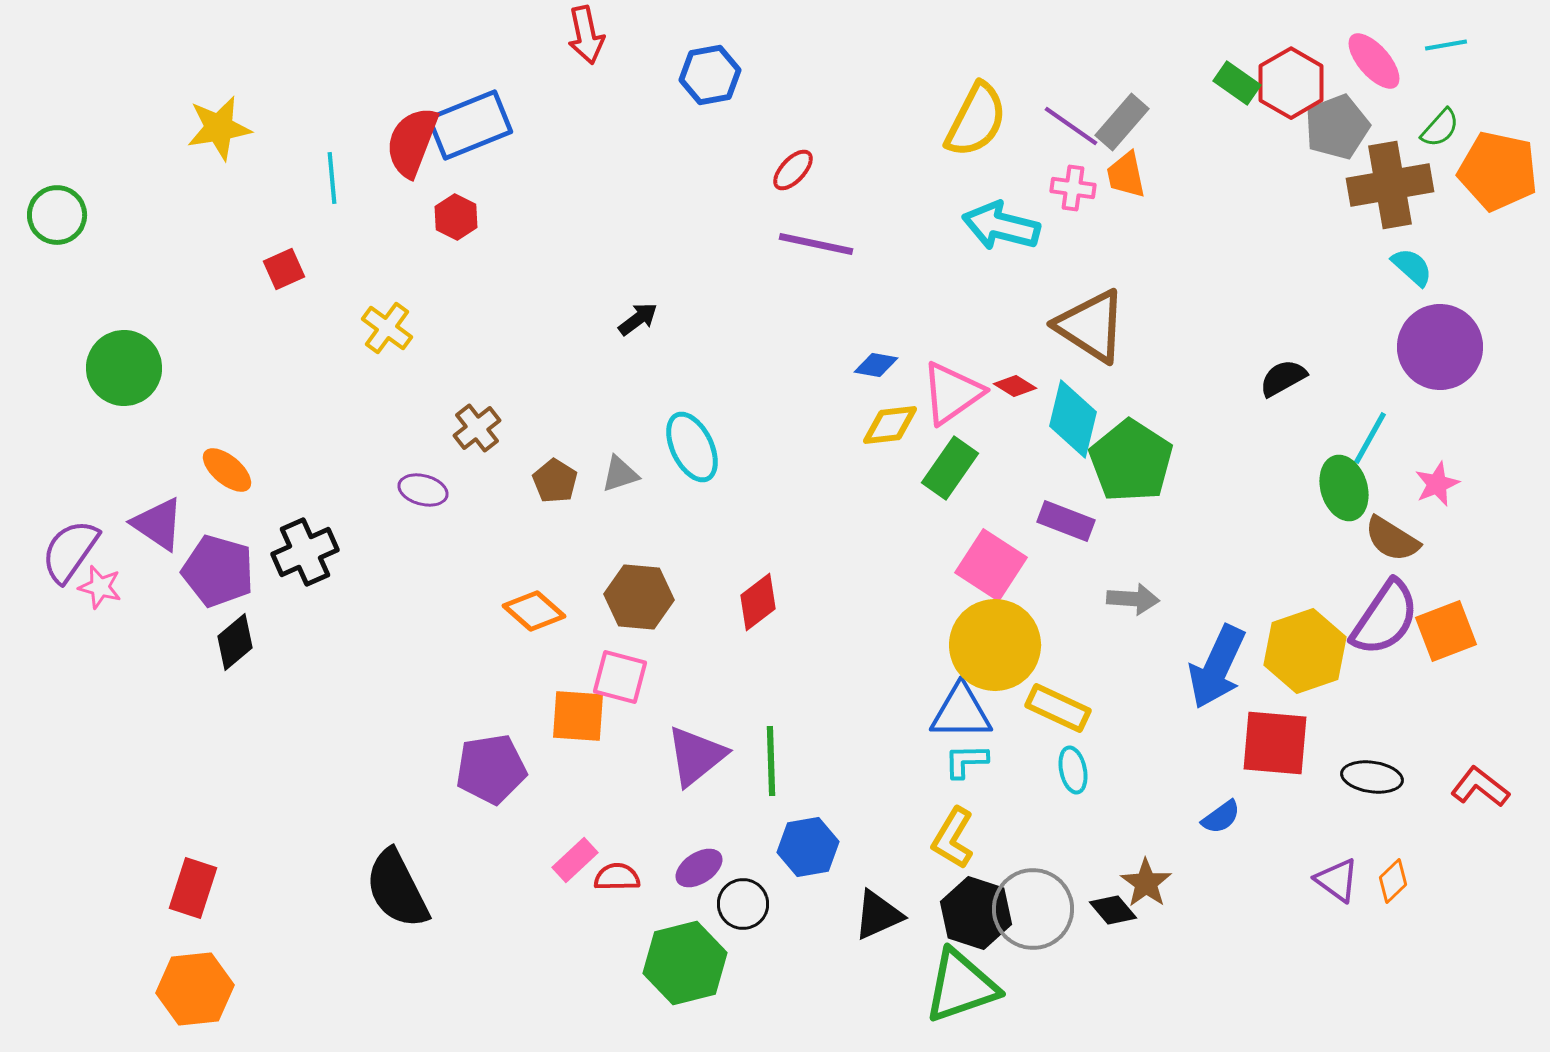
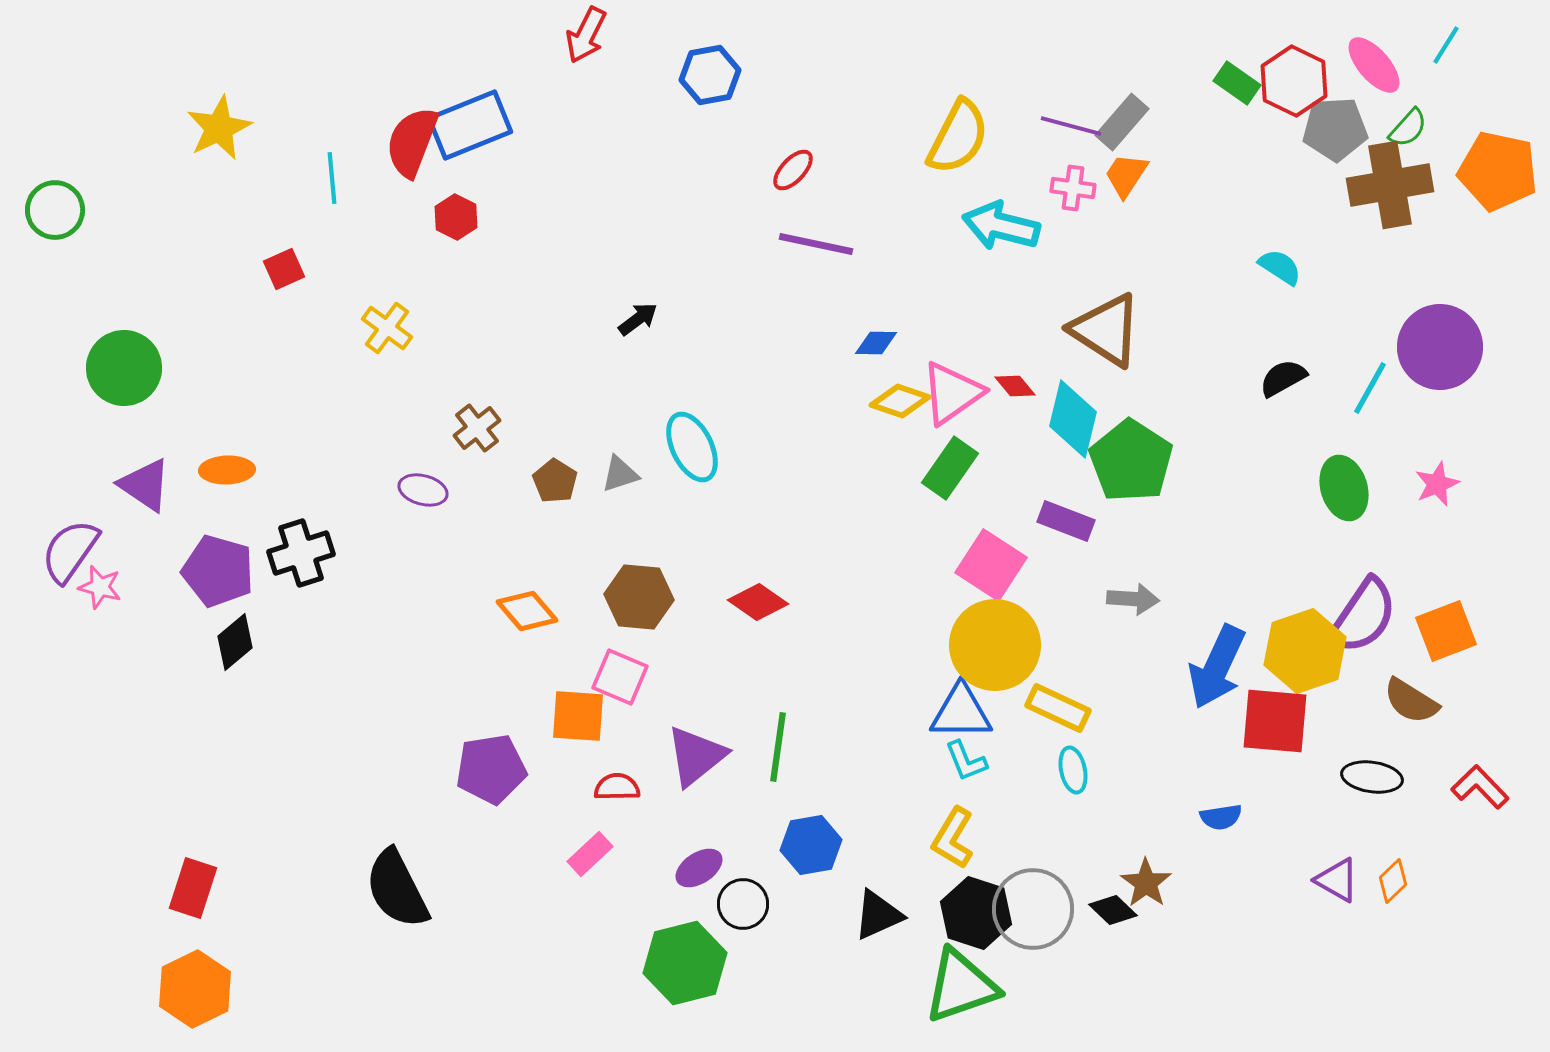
red arrow at (586, 35): rotated 38 degrees clockwise
cyan line at (1446, 45): rotated 48 degrees counterclockwise
pink ellipse at (1374, 61): moved 4 px down
red hexagon at (1291, 83): moved 3 px right, 2 px up; rotated 4 degrees counterclockwise
yellow semicircle at (976, 120): moved 18 px left, 17 px down
purple line at (1071, 126): rotated 20 degrees counterclockwise
gray pentagon at (1337, 127): moved 2 px left, 2 px down; rotated 18 degrees clockwise
yellow star at (219, 128): rotated 16 degrees counterclockwise
green semicircle at (1440, 128): moved 32 px left
orange trapezoid at (1126, 175): rotated 45 degrees clockwise
green circle at (57, 215): moved 2 px left, 5 px up
cyan semicircle at (1412, 267): moved 132 px left; rotated 9 degrees counterclockwise
brown triangle at (1091, 326): moved 15 px right, 4 px down
blue diamond at (876, 365): moved 22 px up; rotated 9 degrees counterclockwise
red diamond at (1015, 386): rotated 18 degrees clockwise
yellow diamond at (890, 425): moved 10 px right, 24 px up; rotated 26 degrees clockwise
cyan line at (1370, 438): moved 50 px up
orange ellipse at (227, 470): rotated 42 degrees counterclockwise
purple triangle at (158, 524): moved 13 px left, 39 px up
brown semicircle at (1392, 539): moved 19 px right, 162 px down
black cross at (305, 552): moved 4 px left, 1 px down; rotated 6 degrees clockwise
red diamond at (758, 602): rotated 72 degrees clockwise
orange diamond at (534, 611): moved 7 px left; rotated 8 degrees clockwise
purple semicircle at (1385, 618): moved 22 px left, 2 px up
pink square at (620, 677): rotated 8 degrees clockwise
red square at (1275, 743): moved 22 px up
green line at (771, 761): moved 7 px right, 14 px up; rotated 10 degrees clockwise
cyan L-shape at (966, 761): rotated 111 degrees counterclockwise
red L-shape at (1480, 787): rotated 8 degrees clockwise
blue semicircle at (1221, 817): rotated 27 degrees clockwise
blue hexagon at (808, 847): moved 3 px right, 2 px up
pink rectangle at (575, 860): moved 15 px right, 6 px up
red semicircle at (617, 877): moved 90 px up
purple triangle at (1337, 880): rotated 6 degrees counterclockwise
black diamond at (1113, 910): rotated 6 degrees counterclockwise
orange hexagon at (195, 989): rotated 20 degrees counterclockwise
